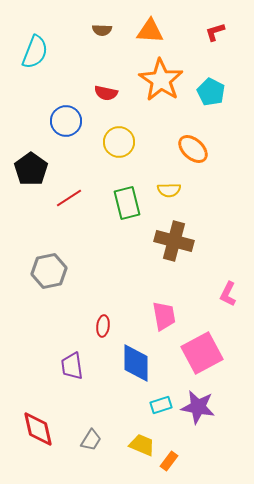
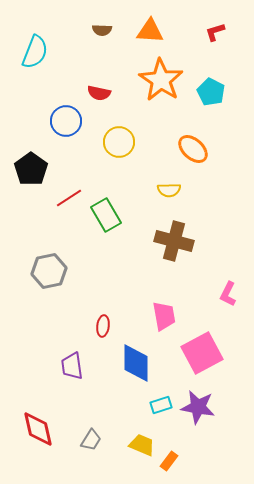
red semicircle: moved 7 px left
green rectangle: moved 21 px left, 12 px down; rotated 16 degrees counterclockwise
